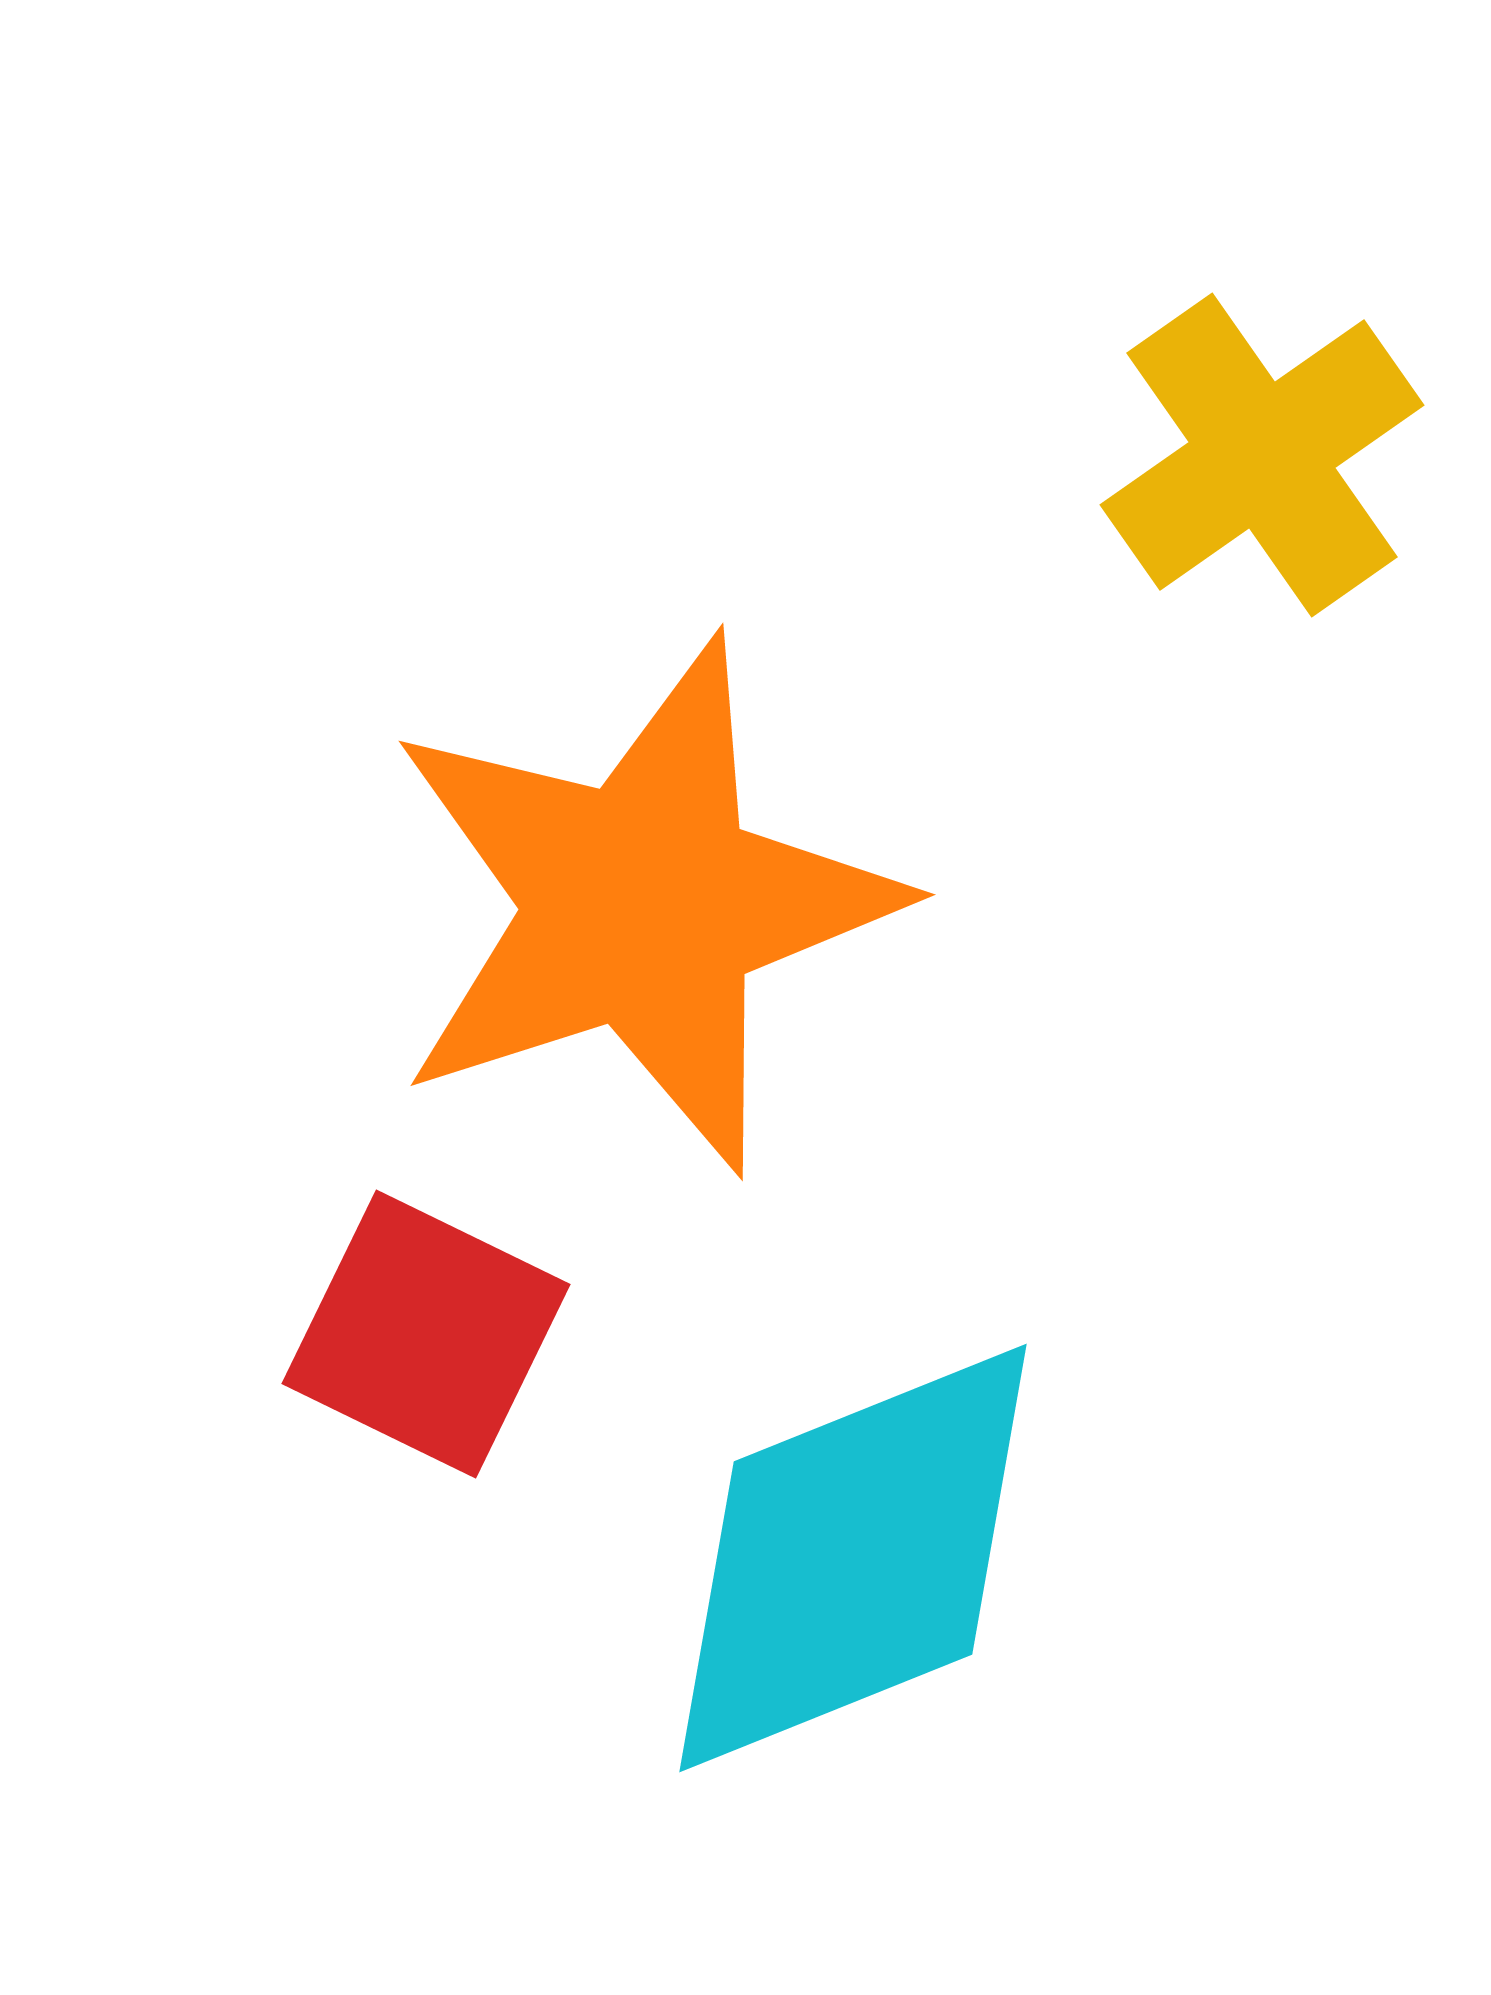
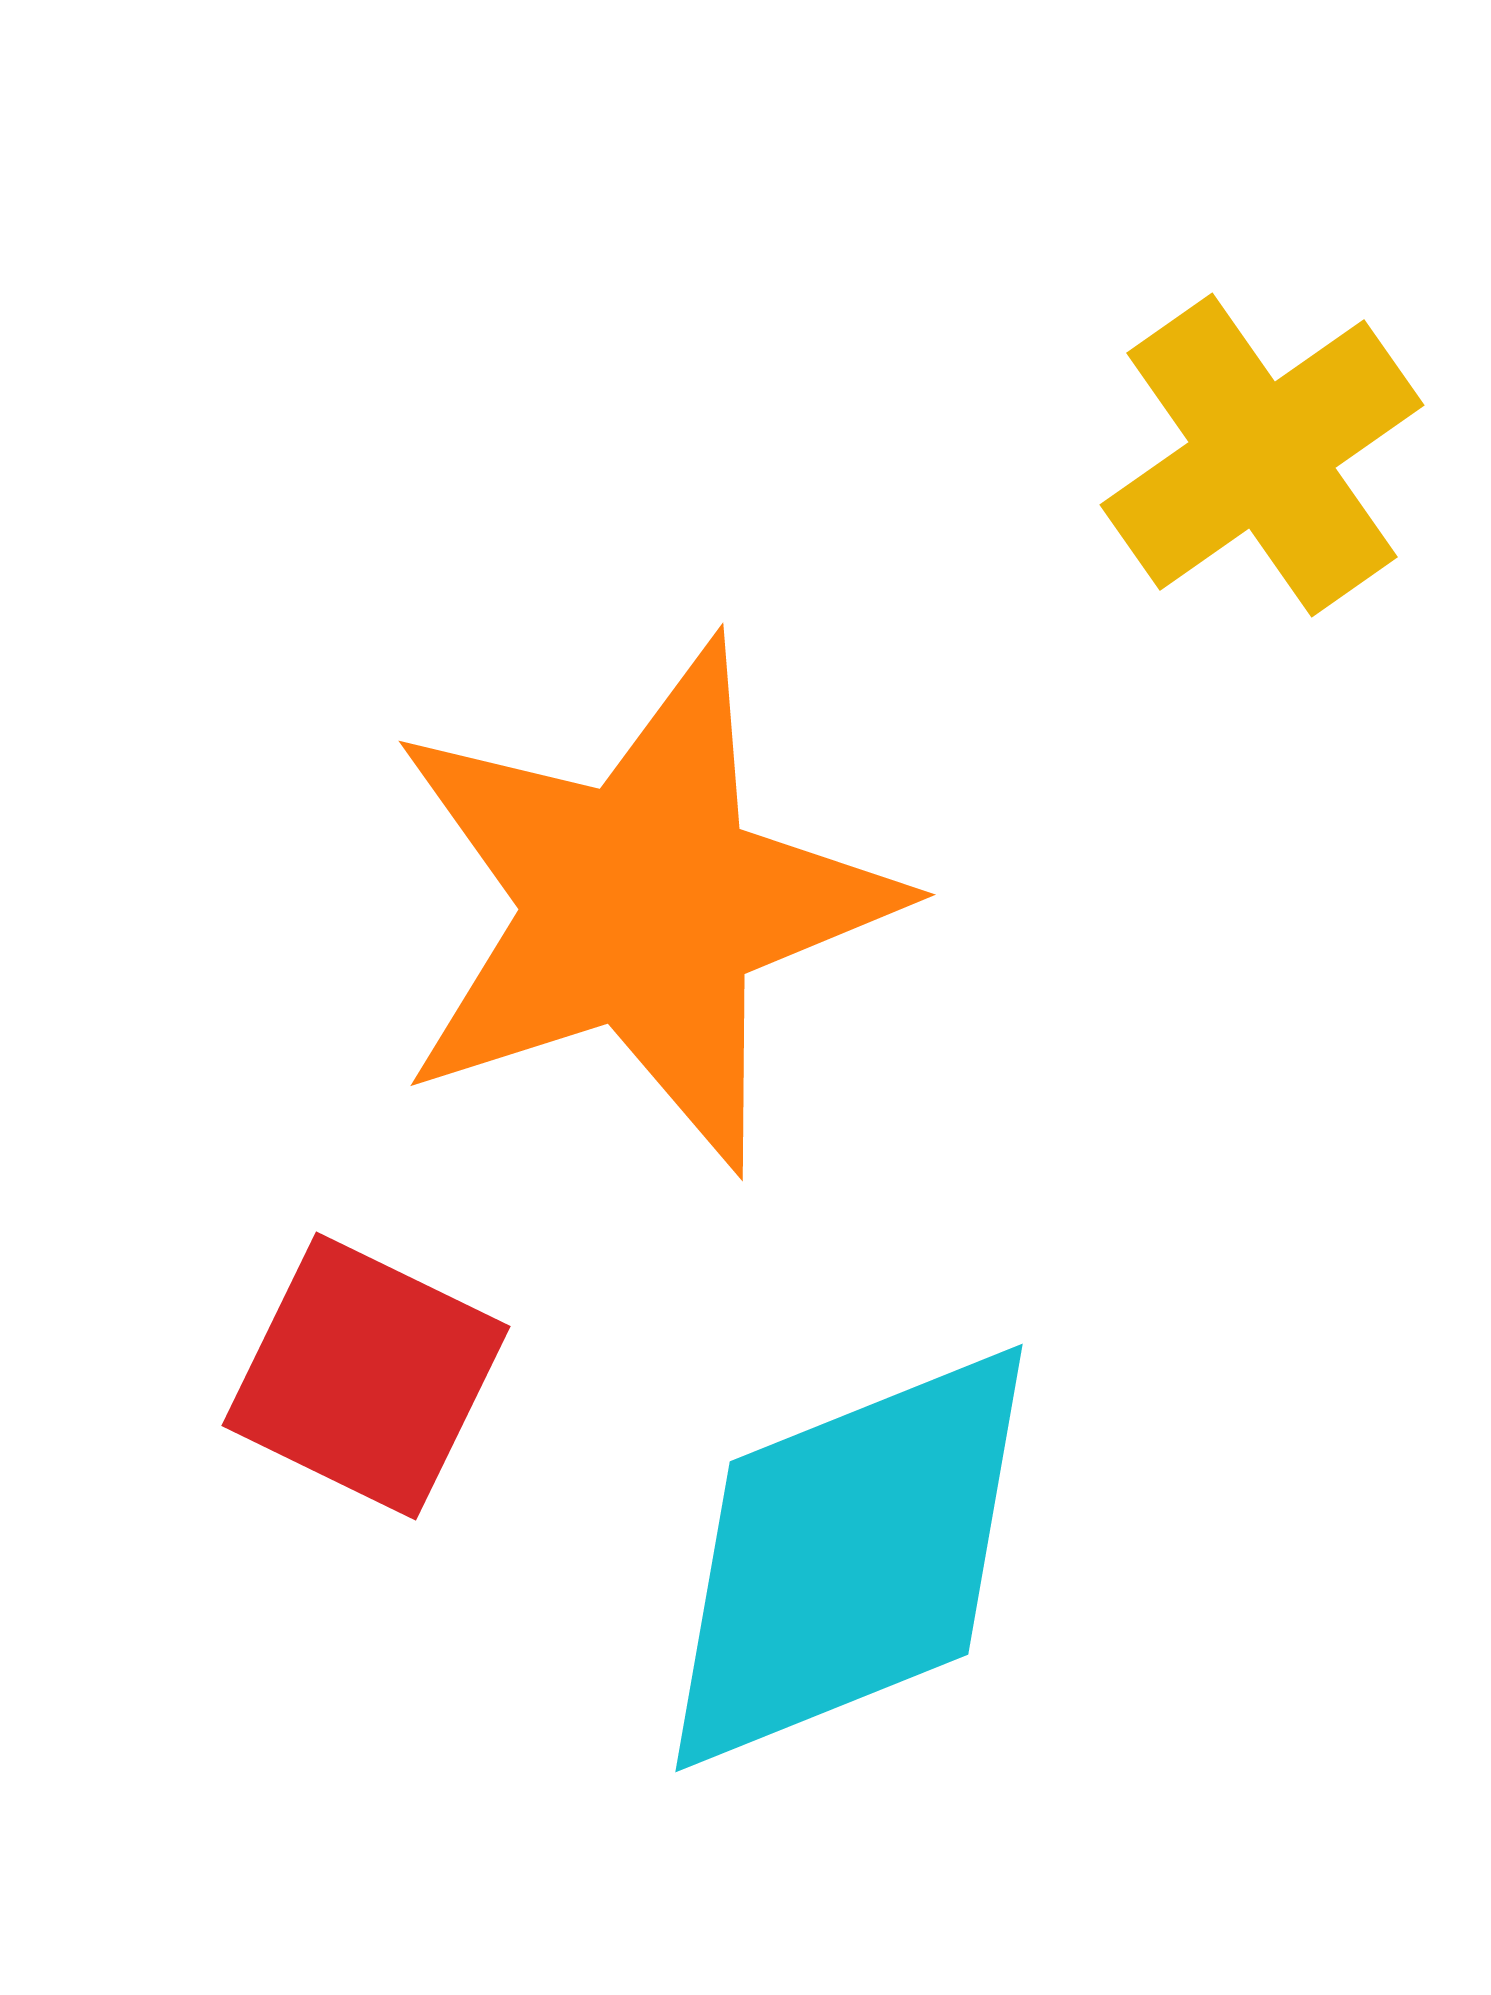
red square: moved 60 px left, 42 px down
cyan diamond: moved 4 px left
